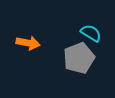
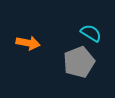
gray pentagon: moved 4 px down
